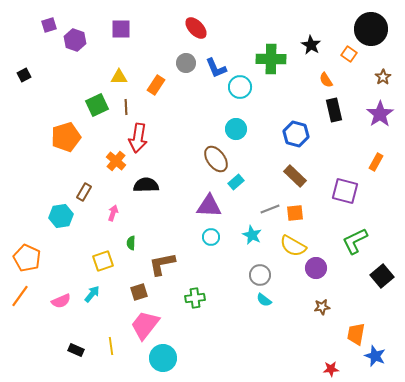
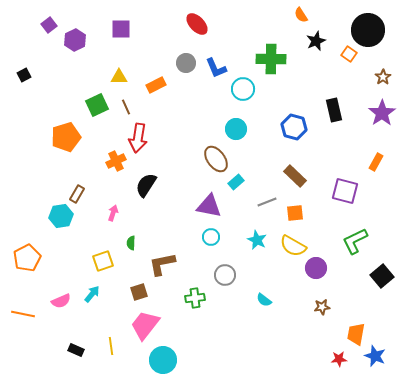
purple square at (49, 25): rotated 21 degrees counterclockwise
red ellipse at (196, 28): moved 1 px right, 4 px up
black circle at (371, 29): moved 3 px left, 1 px down
purple hexagon at (75, 40): rotated 15 degrees clockwise
black star at (311, 45): moved 5 px right, 4 px up; rotated 18 degrees clockwise
orange semicircle at (326, 80): moved 25 px left, 65 px up
orange rectangle at (156, 85): rotated 30 degrees clockwise
cyan circle at (240, 87): moved 3 px right, 2 px down
brown line at (126, 107): rotated 21 degrees counterclockwise
purple star at (380, 114): moved 2 px right, 1 px up
blue hexagon at (296, 134): moved 2 px left, 7 px up
orange cross at (116, 161): rotated 24 degrees clockwise
black semicircle at (146, 185): rotated 55 degrees counterclockwise
brown rectangle at (84, 192): moved 7 px left, 2 px down
purple triangle at (209, 206): rotated 8 degrees clockwise
gray line at (270, 209): moved 3 px left, 7 px up
cyan star at (252, 235): moved 5 px right, 5 px down
orange pentagon at (27, 258): rotated 20 degrees clockwise
gray circle at (260, 275): moved 35 px left
orange line at (20, 296): moved 3 px right, 18 px down; rotated 65 degrees clockwise
cyan circle at (163, 358): moved 2 px down
red star at (331, 369): moved 8 px right, 10 px up
